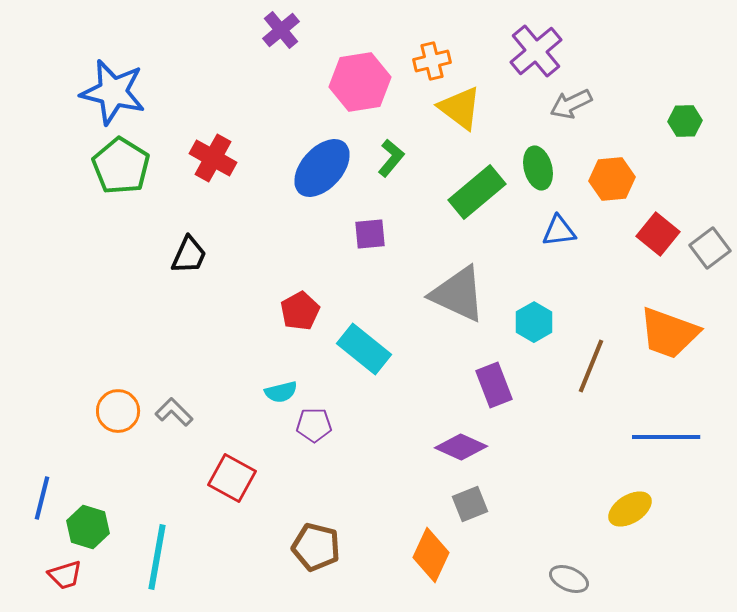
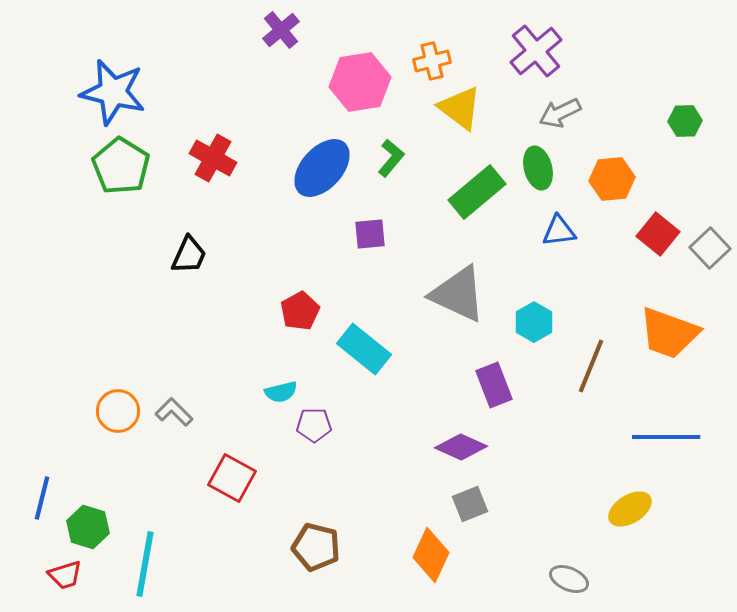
gray arrow at (571, 104): moved 11 px left, 9 px down
gray square at (710, 248): rotated 6 degrees counterclockwise
cyan line at (157, 557): moved 12 px left, 7 px down
